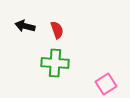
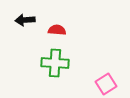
black arrow: moved 6 px up; rotated 18 degrees counterclockwise
red semicircle: rotated 66 degrees counterclockwise
